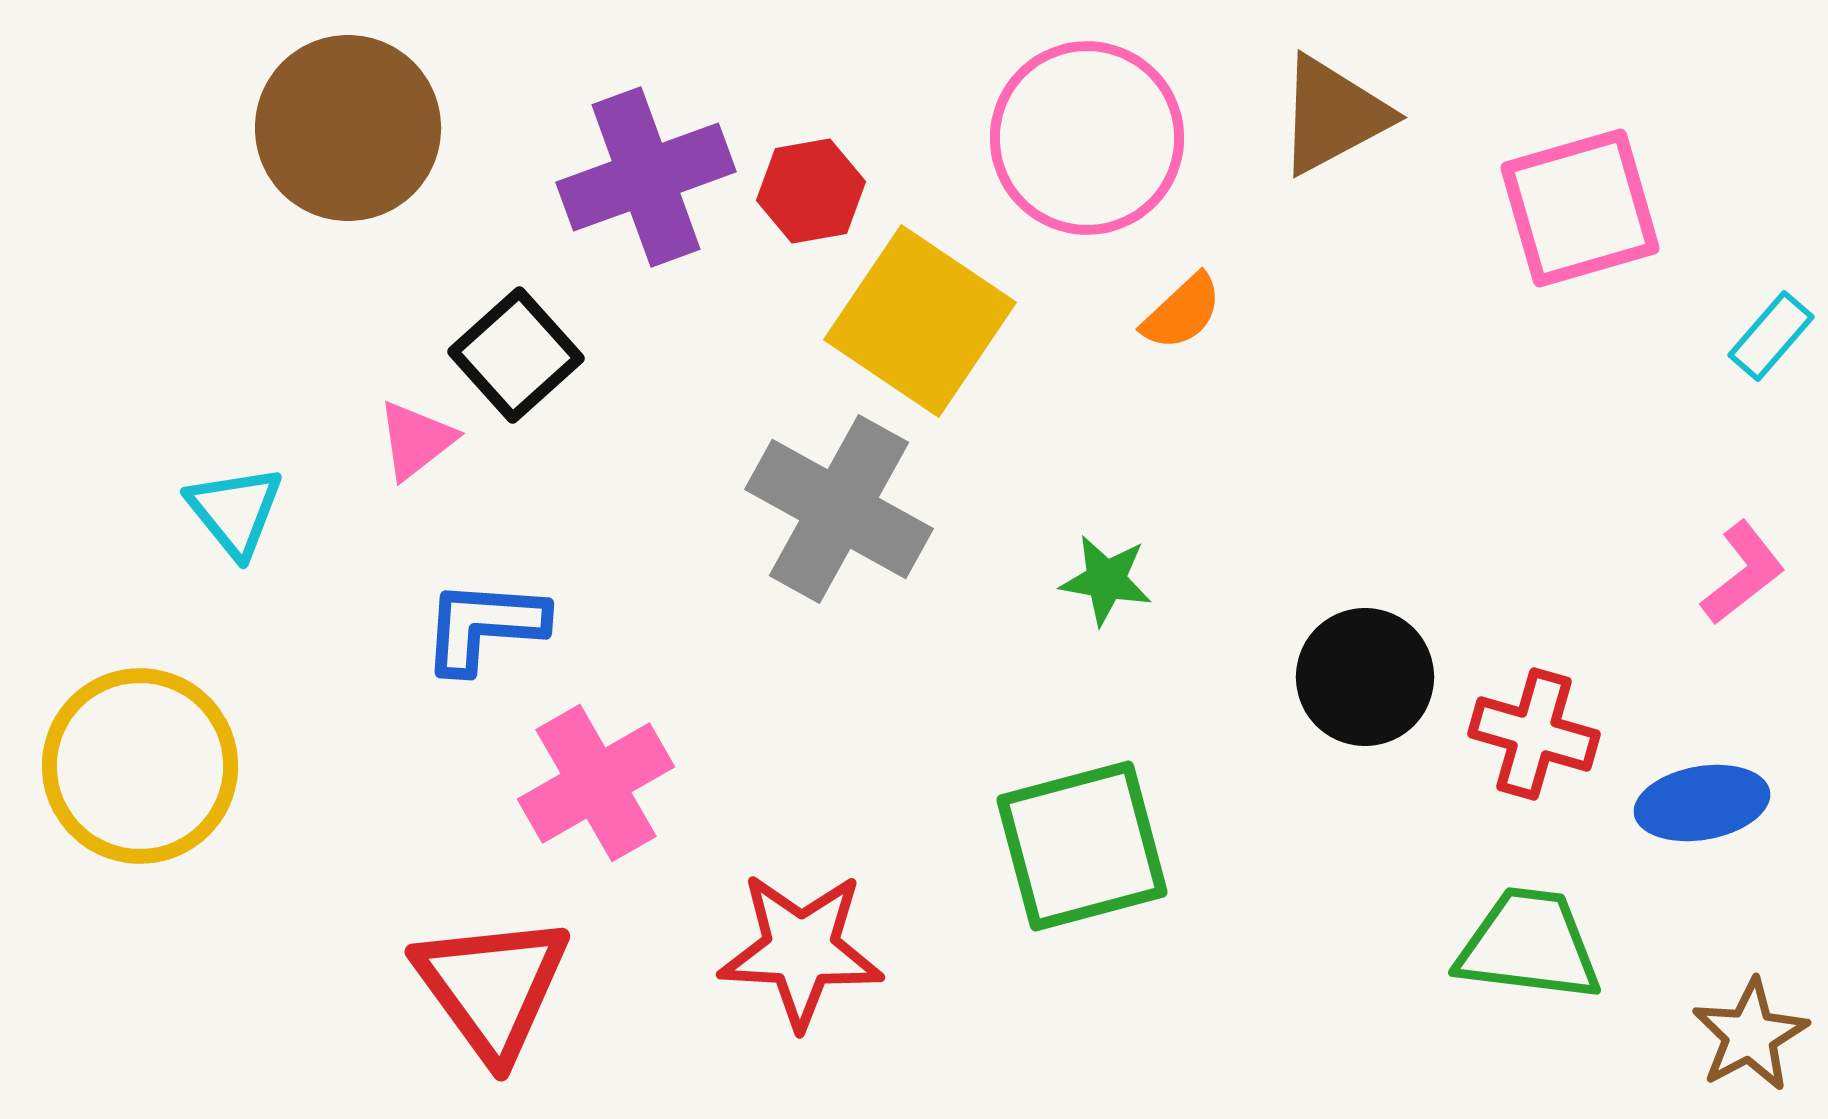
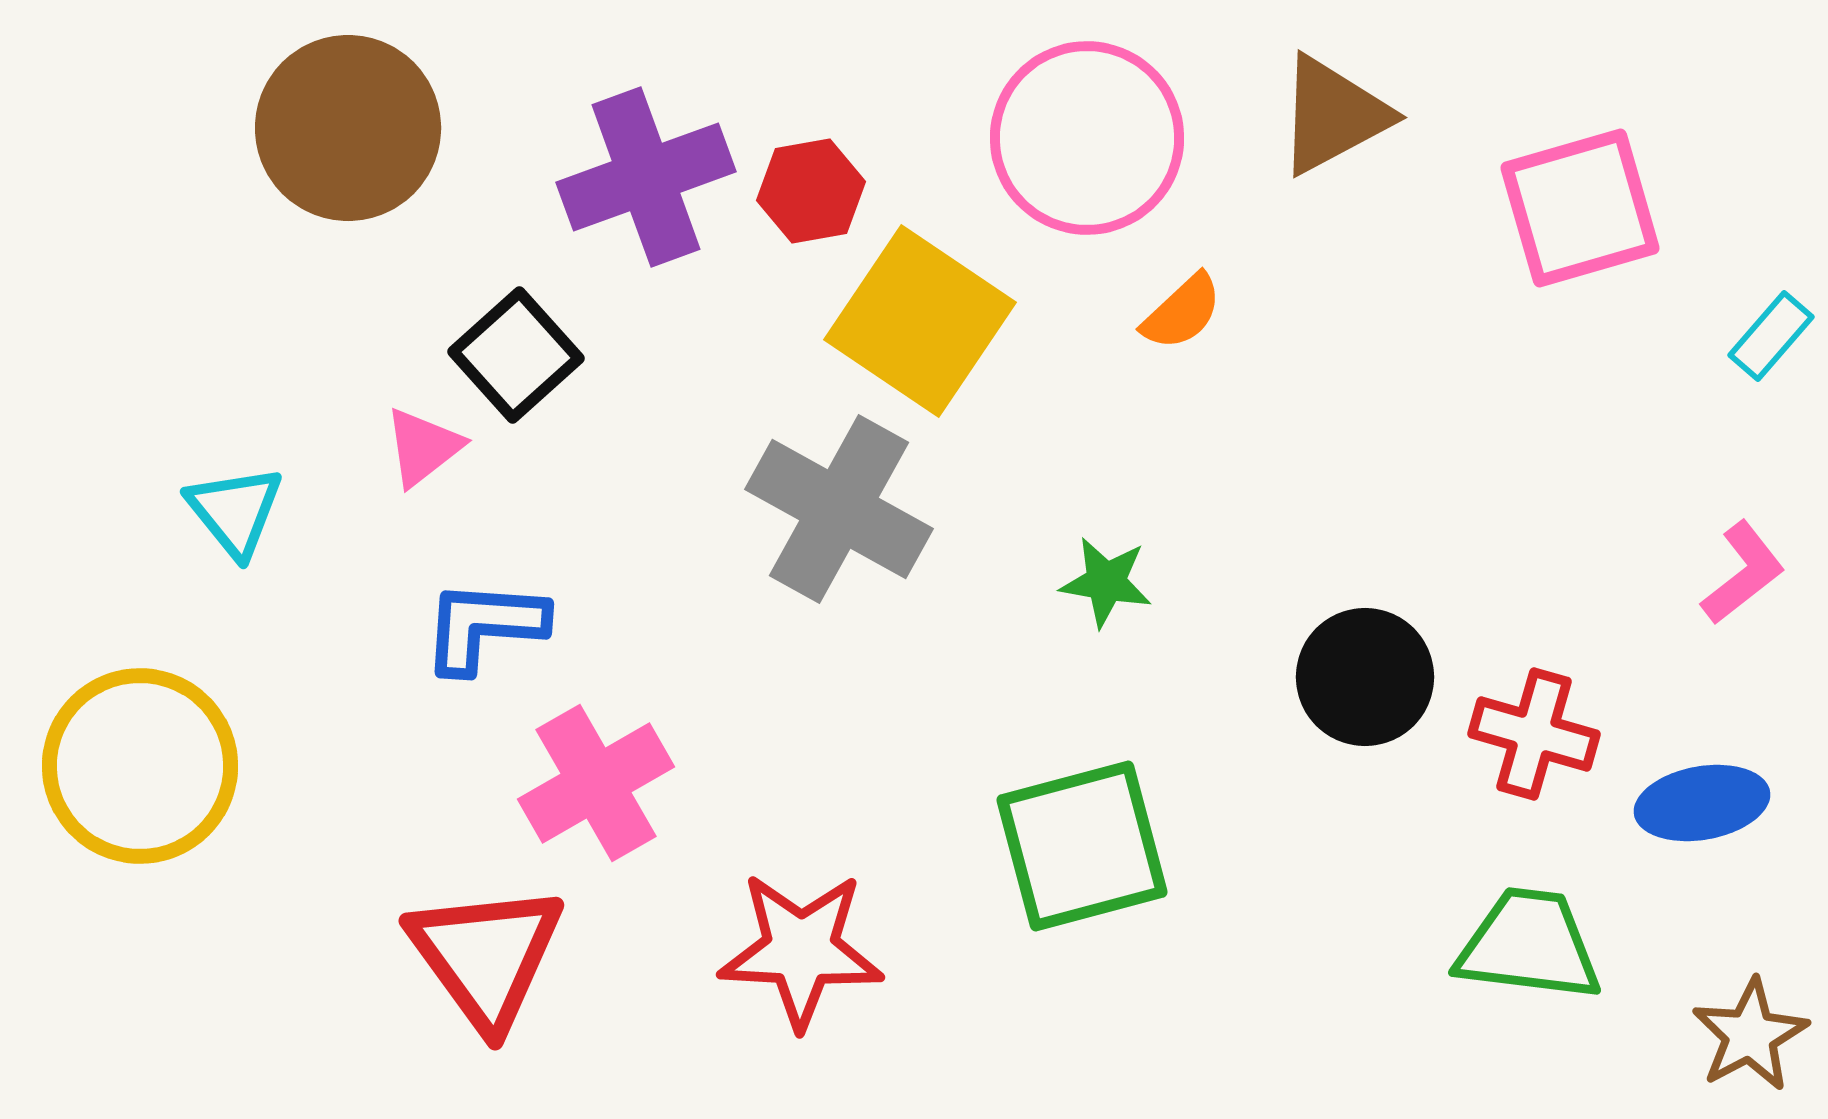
pink triangle: moved 7 px right, 7 px down
green star: moved 2 px down
red triangle: moved 6 px left, 31 px up
